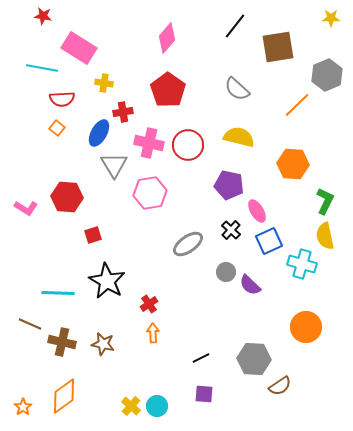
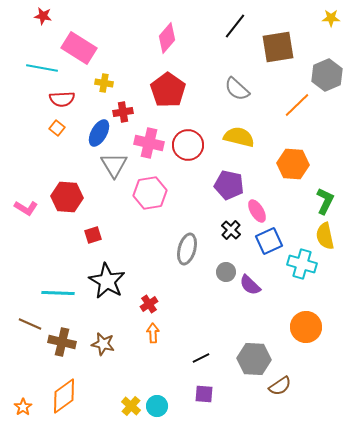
gray ellipse at (188, 244): moved 1 px left, 5 px down; rotated 40 degrees counterclockwise
